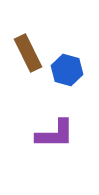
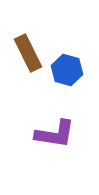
purple L-shape: rotated 9 degrees clockwise
